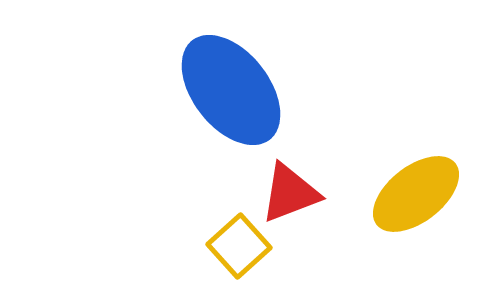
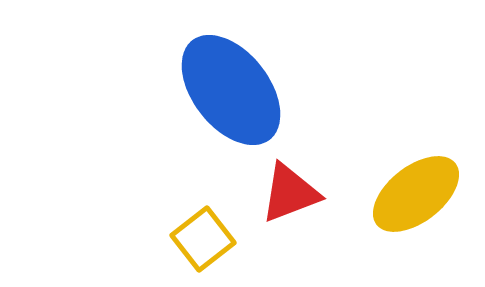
yellow square: moved 36 px left, 7 px up; rotated 4 degrees clockwise
